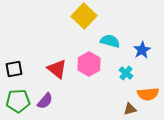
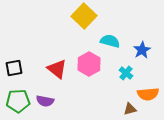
black square: moved 1 px up
purple semicircle: rotated 60 degrees clockwise
